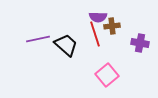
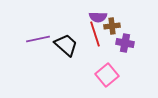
purple cross: moved 15 px left
